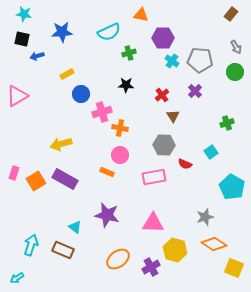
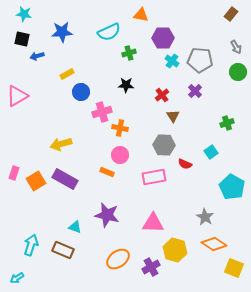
green circle at (235, 72): moved 3 px right
blue circle at (81, 94): moved 2 px up
gray star at (205, 217): rotated 24 degrees counterclockwise
cyan triangle at (75, 227): rotated 16 degrees counterclockwise
